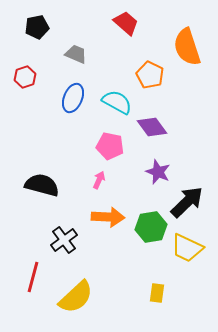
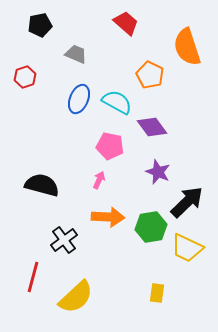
black pentagon: moved 3 px right, 2 px up
blue ellipse: moved 6 px right, 1 px down
